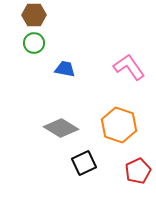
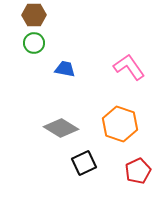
orange hexagon: moved 1 px right, 1 px up
